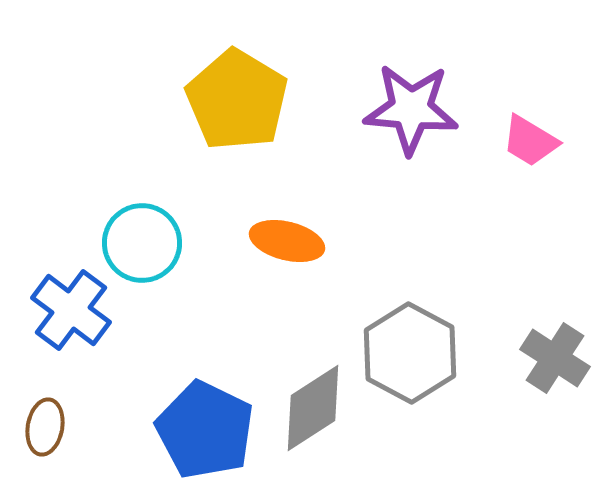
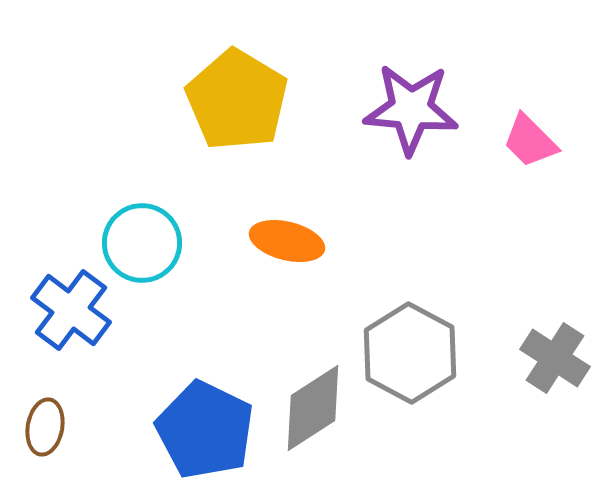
pink trapezoid: rotated 14 degrees clockwise
